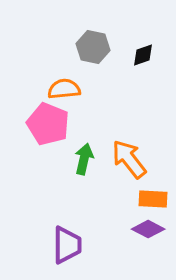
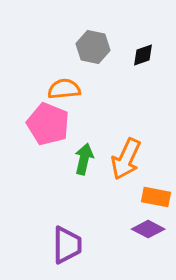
orange arrow: moved 3 px left; rotated 117 degrees counterclockwise
orange rectangle: moved 3 px right, 2 px up; rotated 8 degrees clockwise
